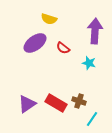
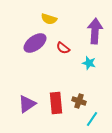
red rectangle: rotated 55 degrees clockwise
